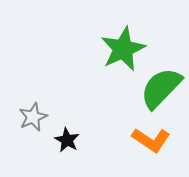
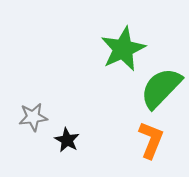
gray star: rotated 16 degrees clockwise
orange L-shape: rotated 102 degrees counterclockwise
